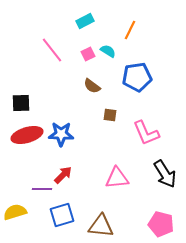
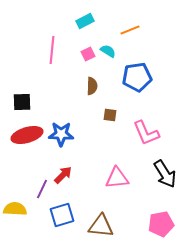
orange line: rotated 42 degrees clockwise
pink line: rotated 44 degrees clockwise
brown semicircle: rotated 126 degrees counterclockwise
black square: moved 1 px right, 1 px up
purple line: rotated 66 degrees counterclockwise
yellow semicircle: moved 3 px up; rotated 20 degrees clockwise
pink pentagon: rotated 25 degrees counterclockwise
